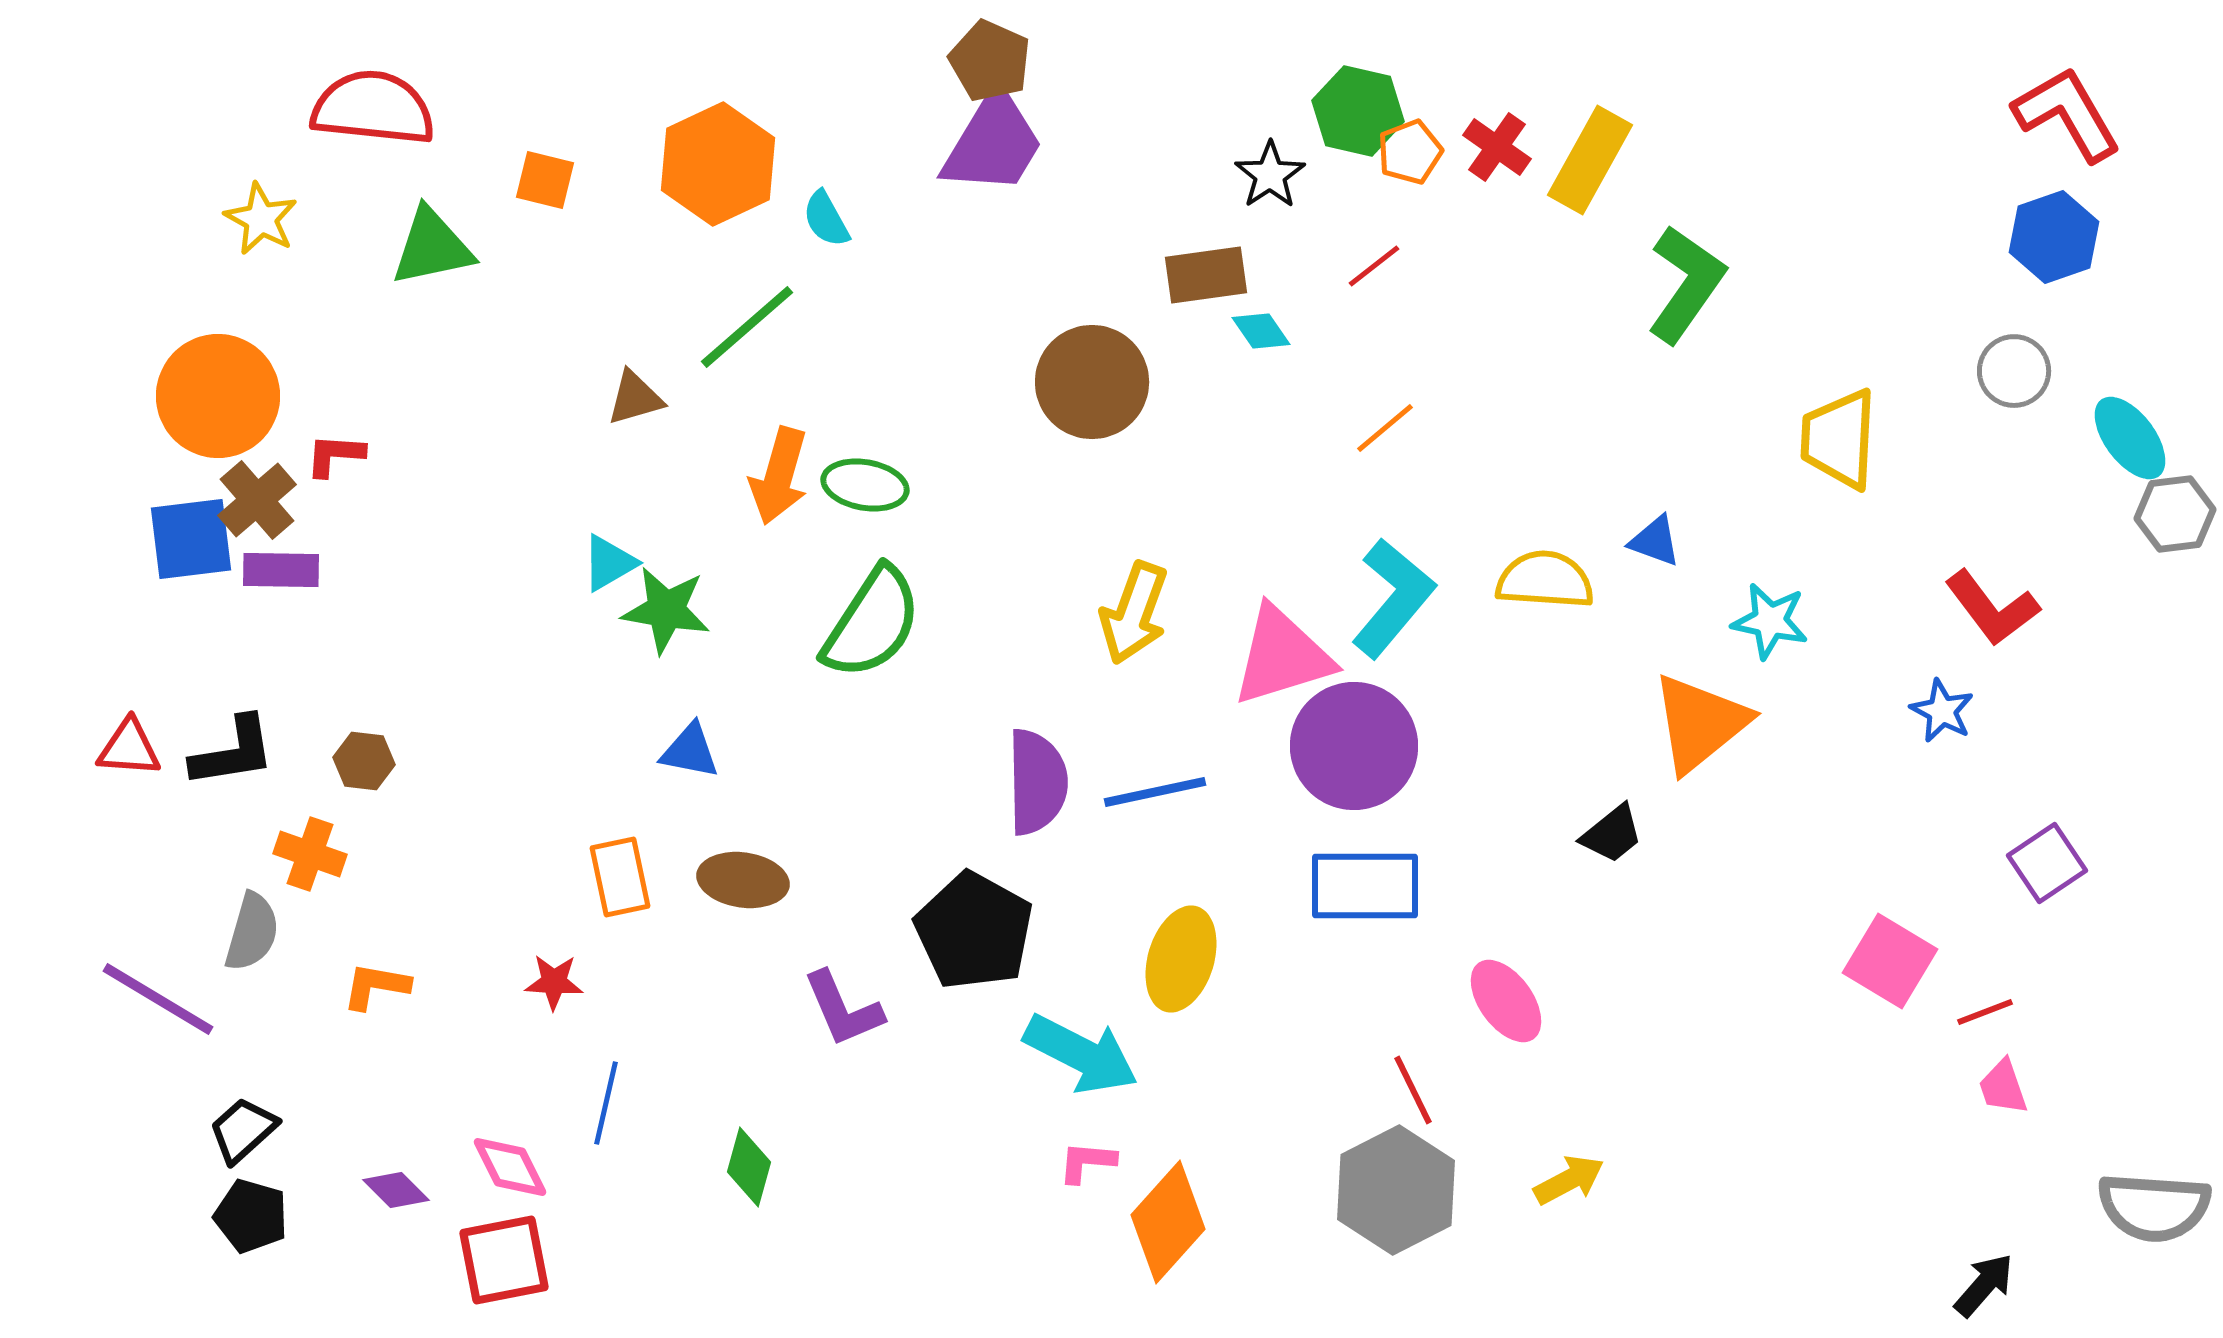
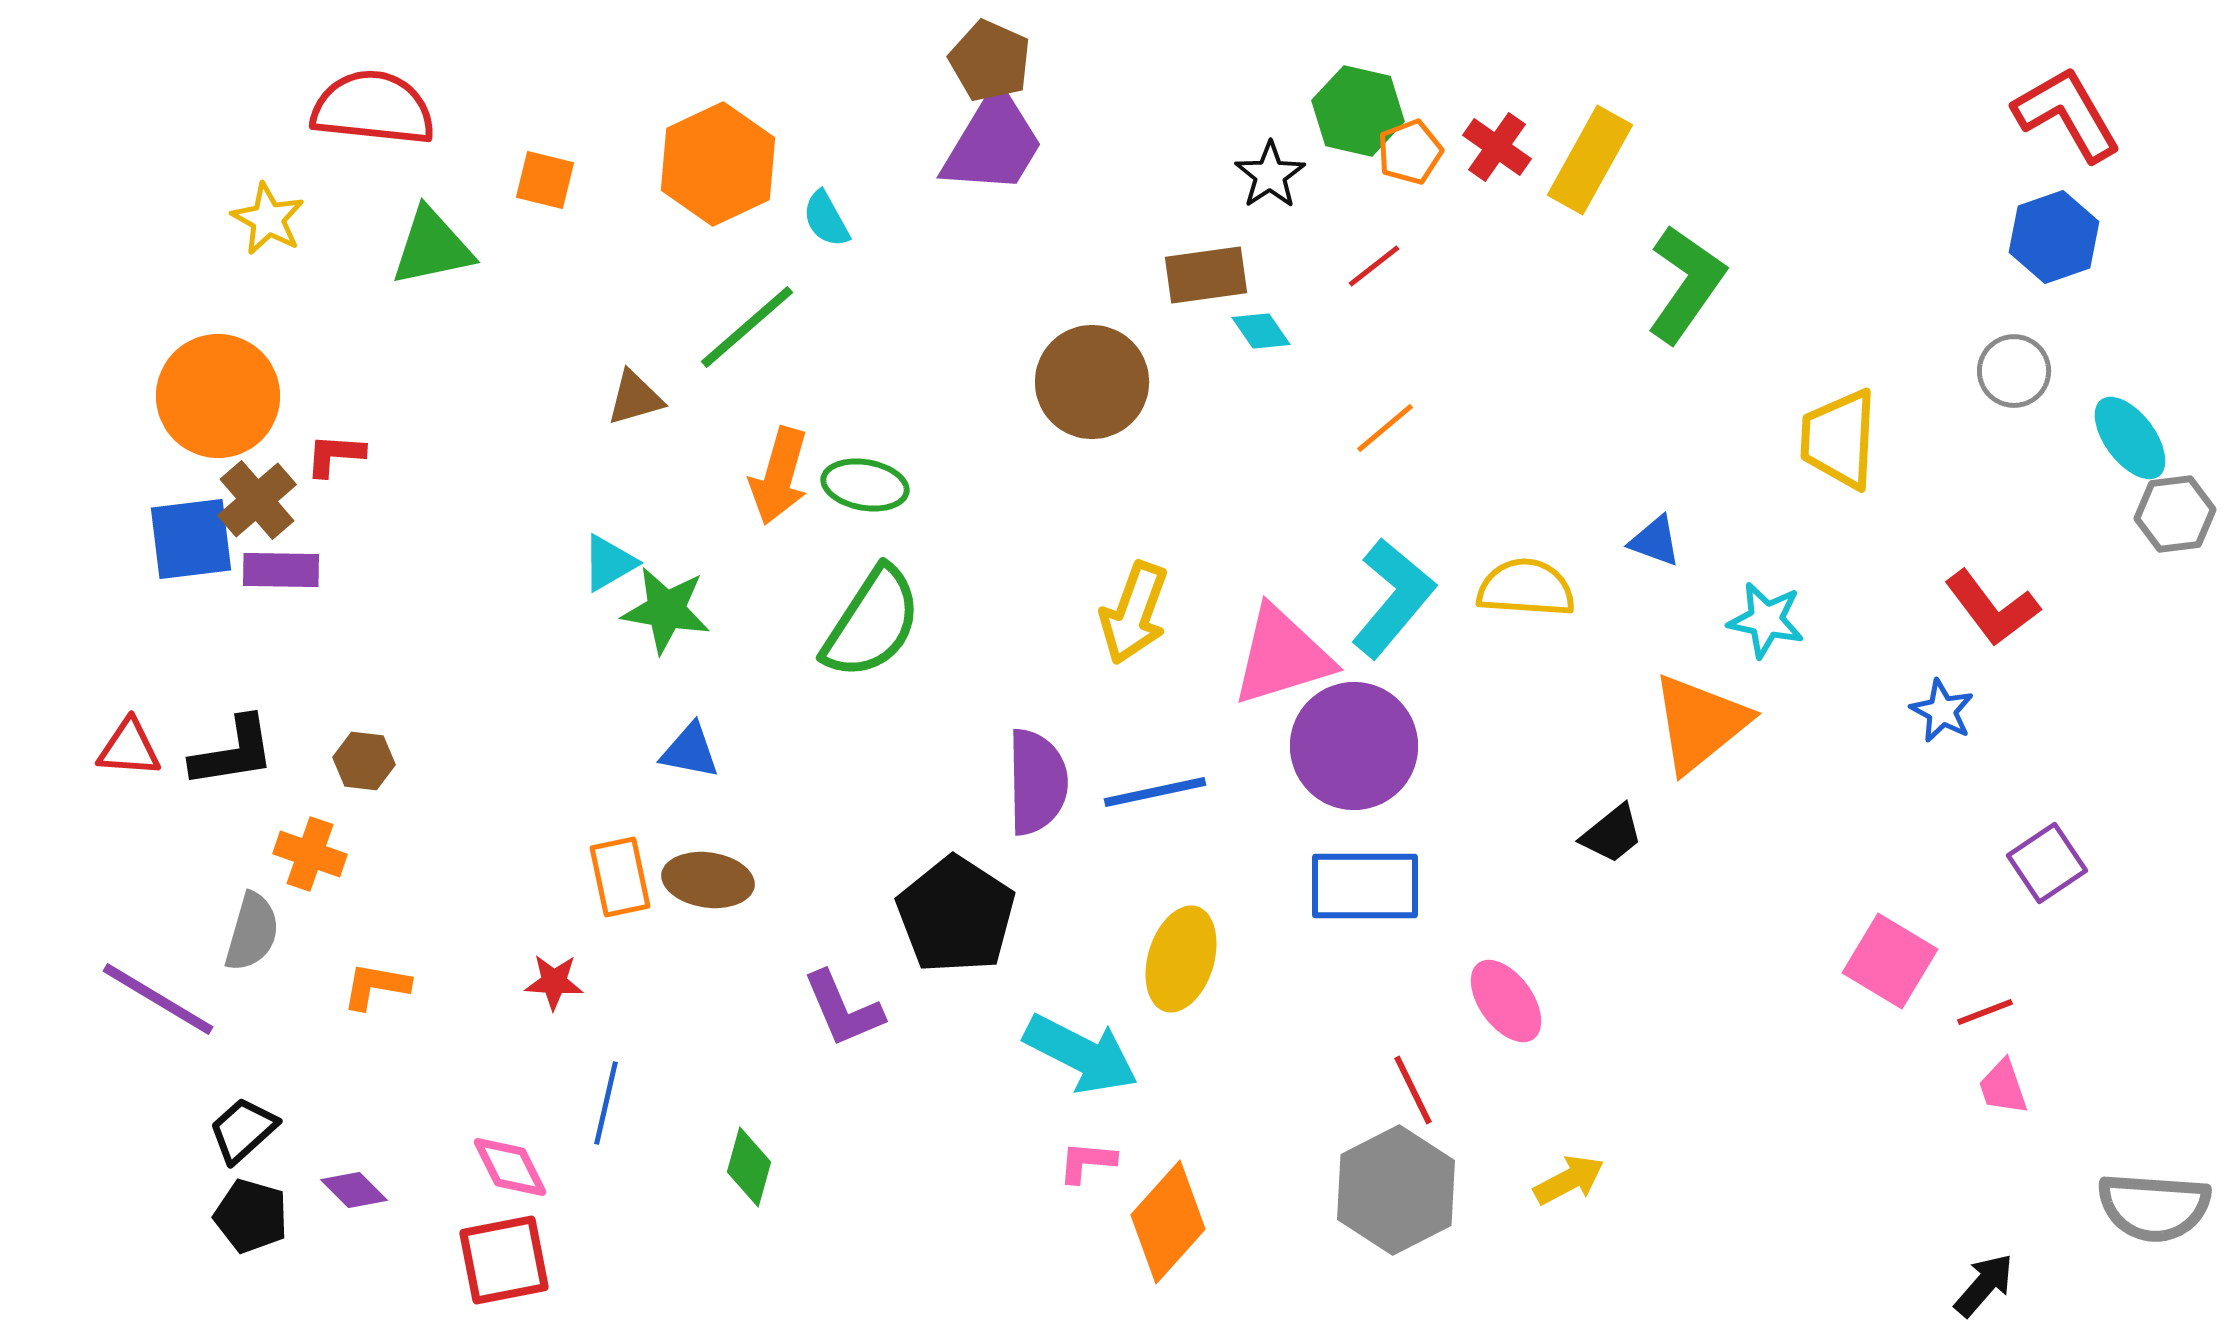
yellow star at (261, 219): moved 7 px right
yellow semicircle at (1545, 580): moved 19 px left, 8 px down
cyan star at (1770, 621): moved 4 px left, 1 px up
brown ellipse at (743, 880): moved 35 px left
black pentagon at (974, 931): moved 18 px left, 16 px up; rotated 4 degrees clockwise
purple diamond at (396, 1190): moved 42 px left
